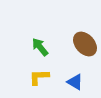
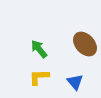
green arrow: moved 1 px left, 2 px down
blue triangle: rotated 18 degrees clockwise
